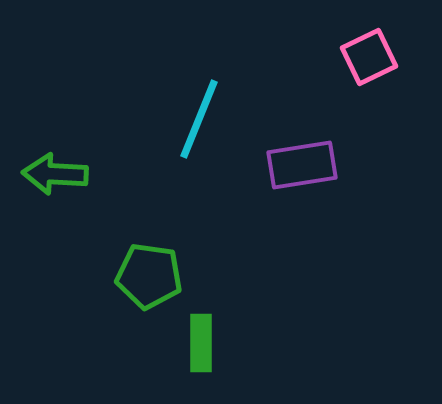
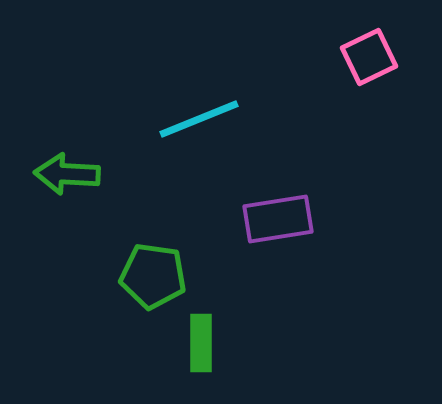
cyan line: rotated 46 degrees clockwise
purple rectangle: moved 24 px left, 54 px down
green arrow: moved 12 px right
green pentagon: moved 4 px right
